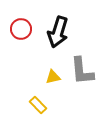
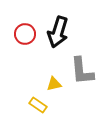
red circle: moved 4 px right, 5 px down
yellow triangle: moved 1 px right, 7 px down
yellow rectangle: rotated 12 degrees counterclockwise
